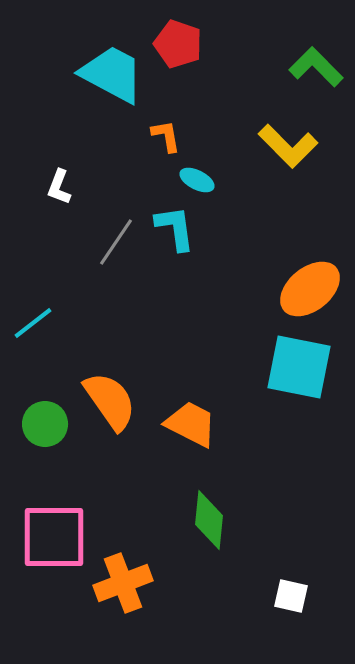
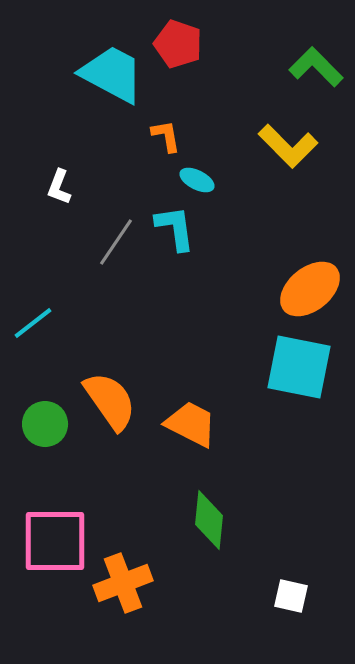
pink square: moved 1 px right, 4 px down
